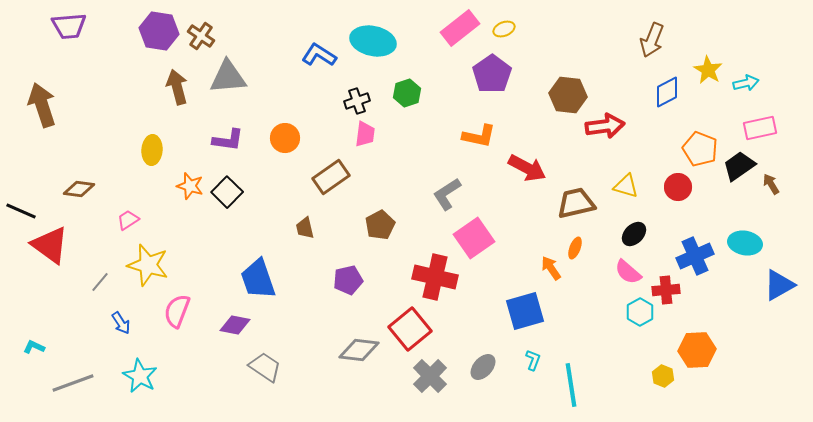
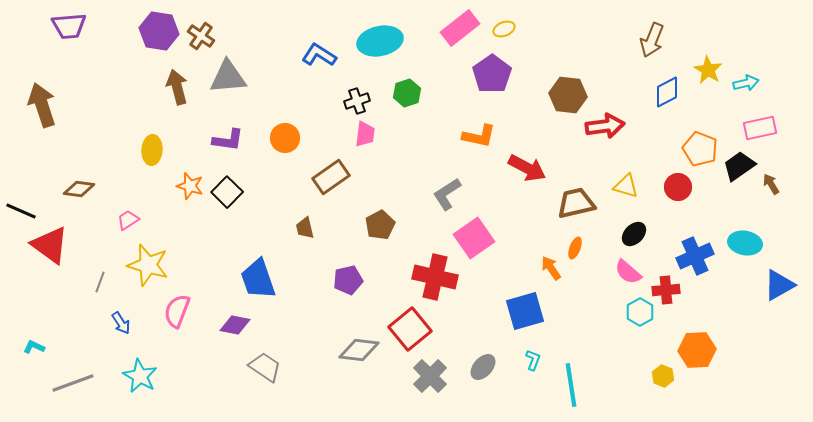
cyan ellipse at (373, 41): moved 7 px right; rotated 24 degrees counterclockwise
gray line at (100, 282): rotated 20 degrees counterclockwise
